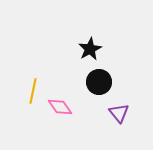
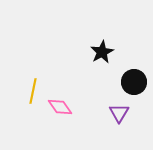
black star: moved 12 px right, 3 px down
black circle: moved 35 px right
purple triangle: rotated 10 degrees clockwise
